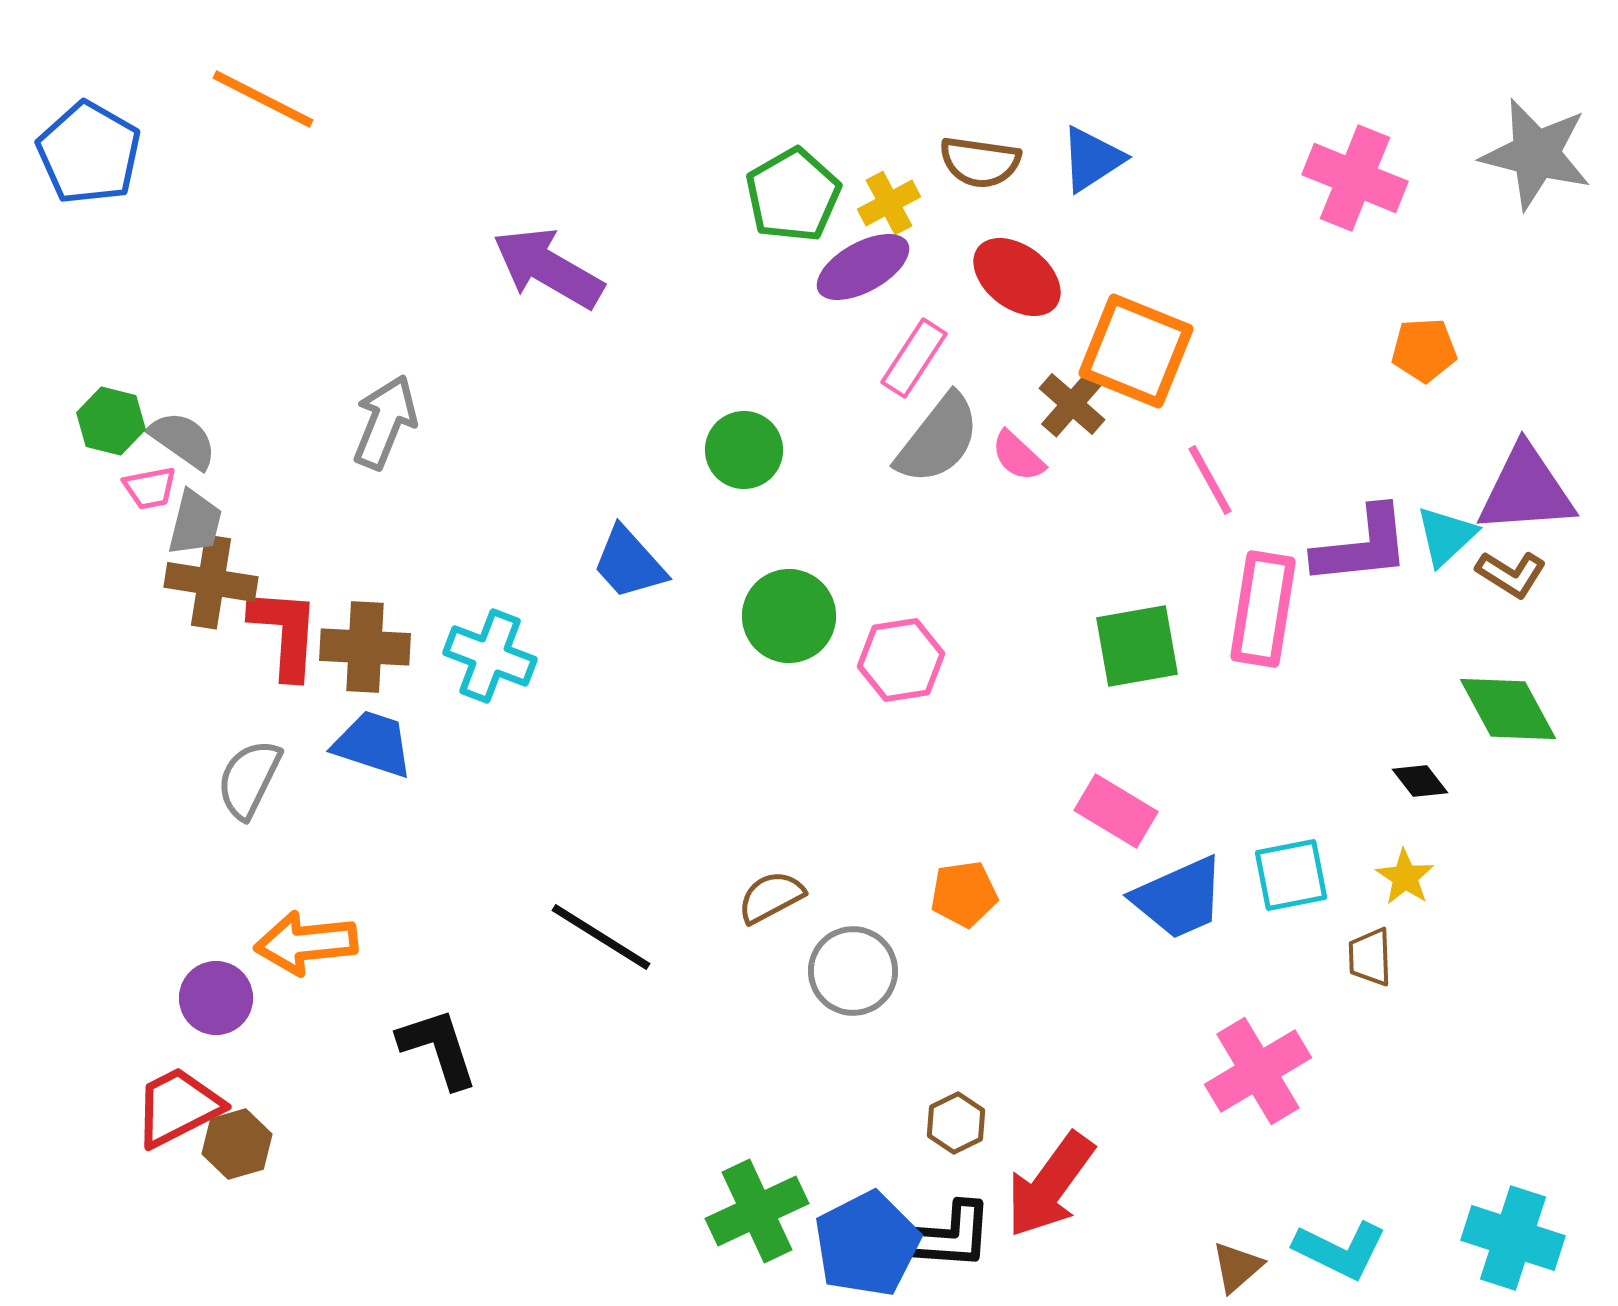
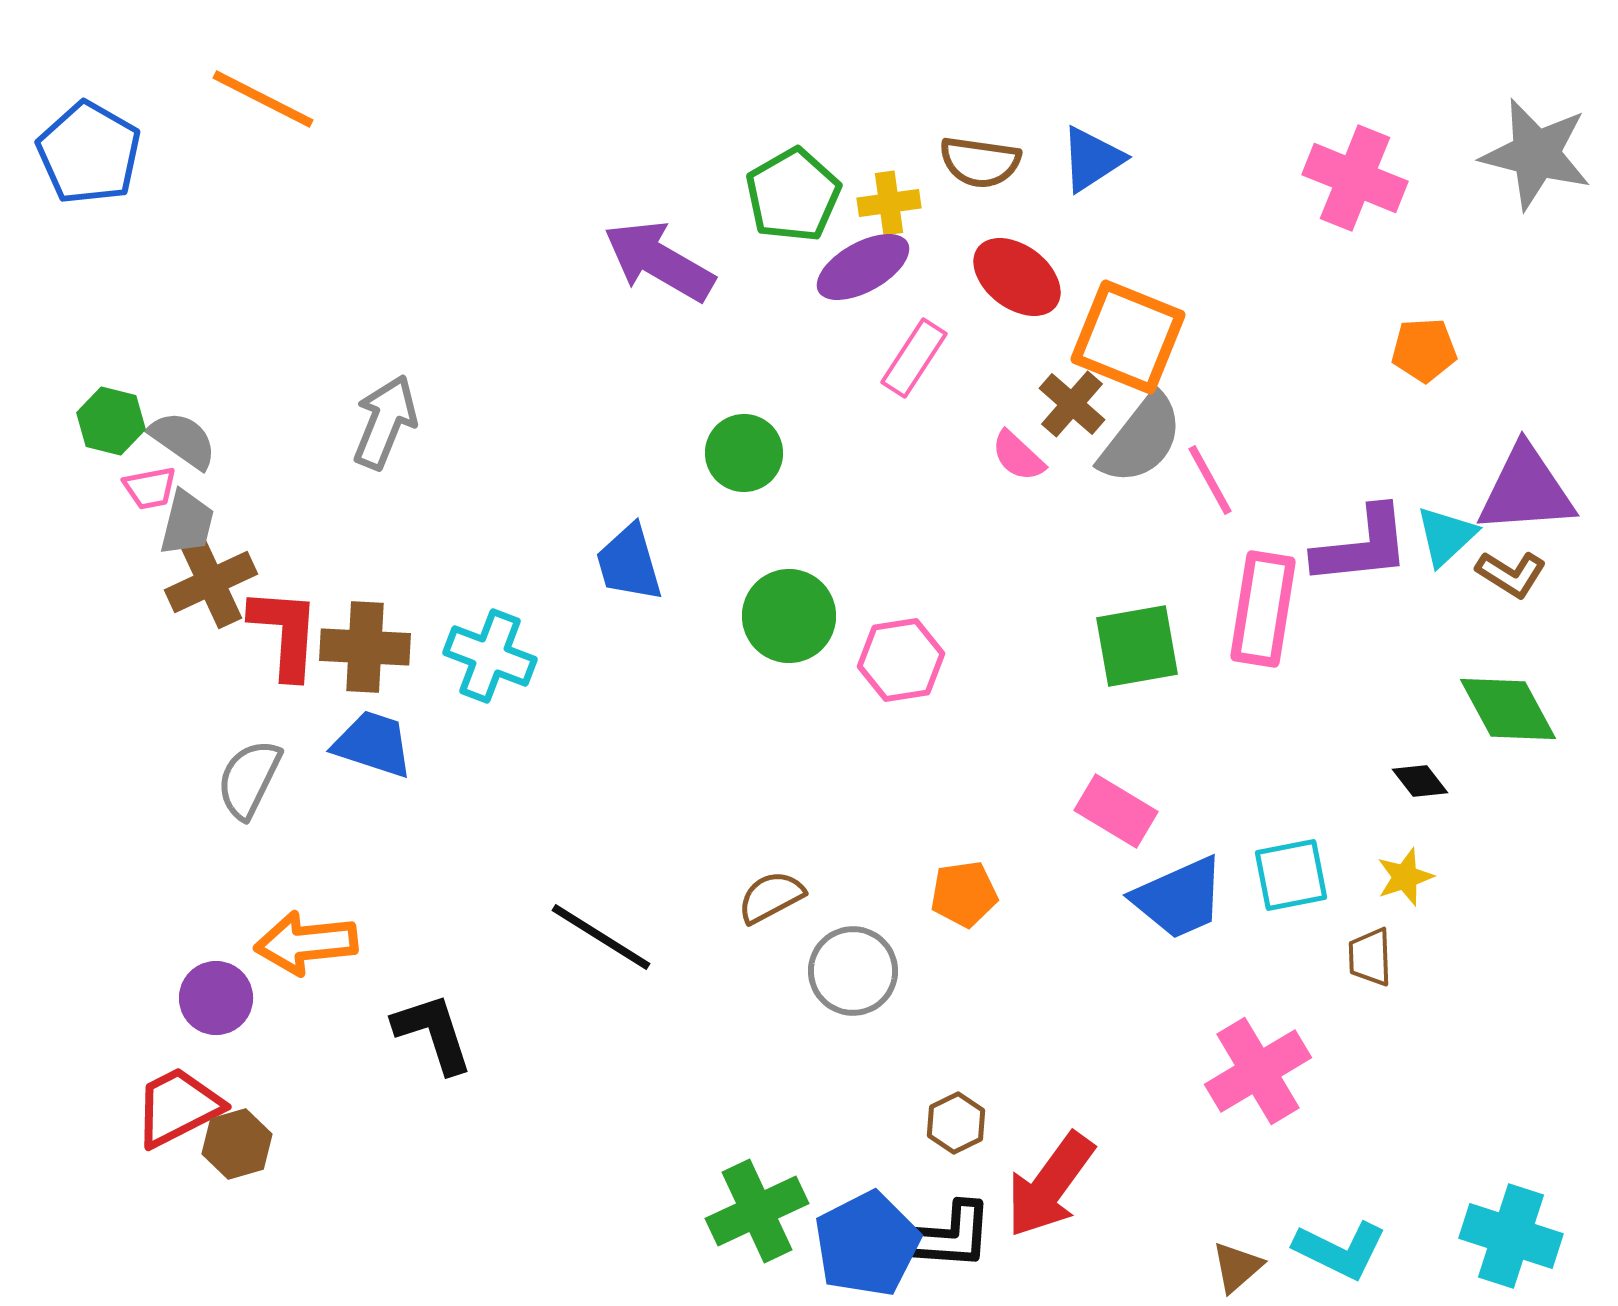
yellow cross at (889, 203): rotated 20 degrees clockwise
purple arrow at (548, 268): moved 111 px right, 7 px up
orange square at (1136, 351): moved 8 px left, 14 px up
gray semicircle at (938, 439): moved 203 px right
green circle at (744, 450): moved 3 px down
gray trapezoid at (195, 523): moved 8 px left
blue trapezoid at (629, 563): rotated 26 degrees clockwise
brown cross at (211, 582): rotated 34 degrees counterclockwise
yellow star at (1405, 877): rotated 20 degrees clockwise
black L-shape at (438, 1048): moved 5 px left, 15 px up
cyan cross at (1513, 1238): moved 2 px left, 2 px up
